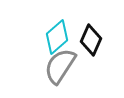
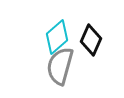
gray semicircle: rotated 18 degrees counterclockwise
